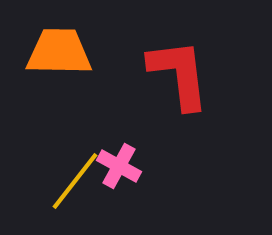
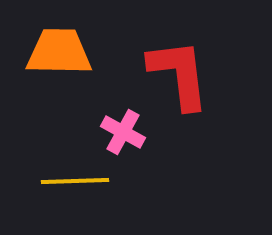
pink cross: moved 4 px right, 34 px up
yellow line: rotated 50 degrees clockwise
